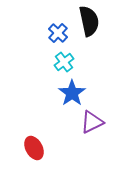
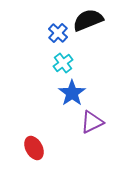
black semicircle: moved 1 px left, 1 px up; rotated 100 degrees counterclockwise
cyan cross: moved 1 px left, 1 px down
